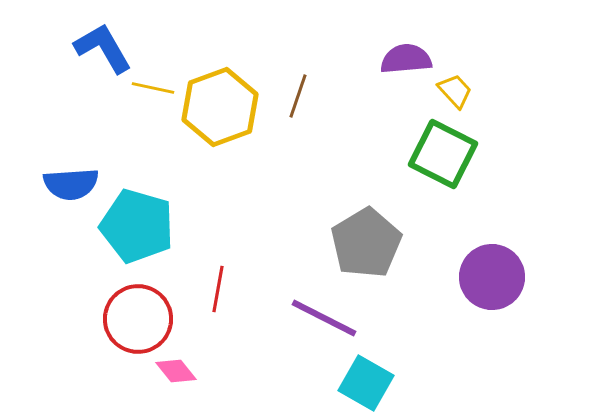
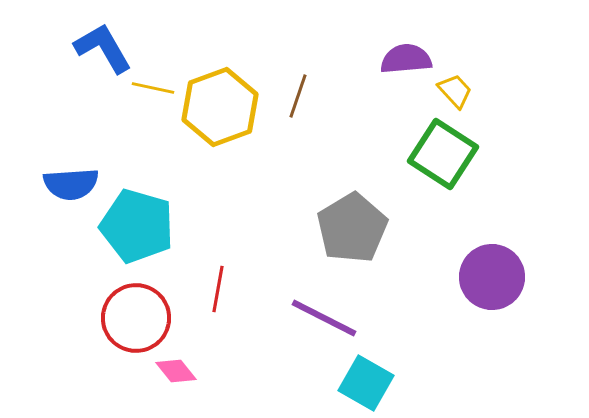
green square: rotated 6 degrees clockwise
gray pentagon: moved 14 px left, 15 px up
red circle: moved 2 px left, 1 px up
